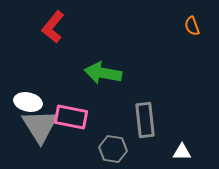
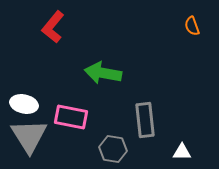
white ellipse: moved 4 px left, 2 px down
gray triangle: moved 11 px left, 10 px down
